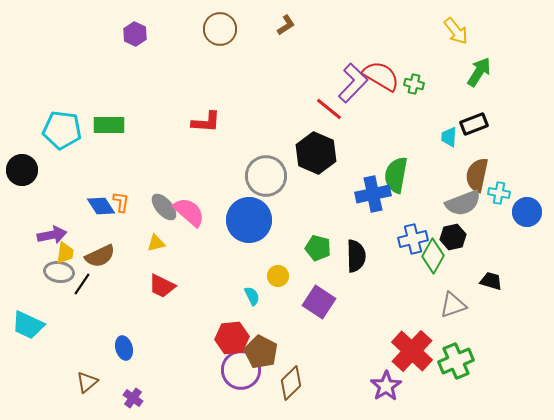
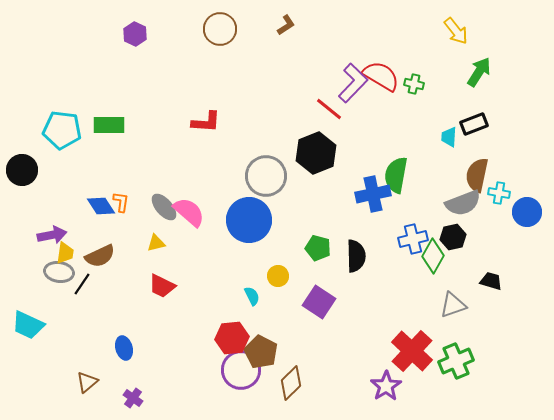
black hexagon at (316, 153): rotated 15 degrees clockwise
